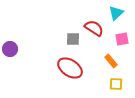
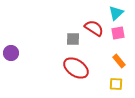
pink square: moved 4 px left, 6 px up
purple circle: moved 1 px right, 4 px down
orange rectangle: moved 8 px right
red ellipse: moved 6 px right
